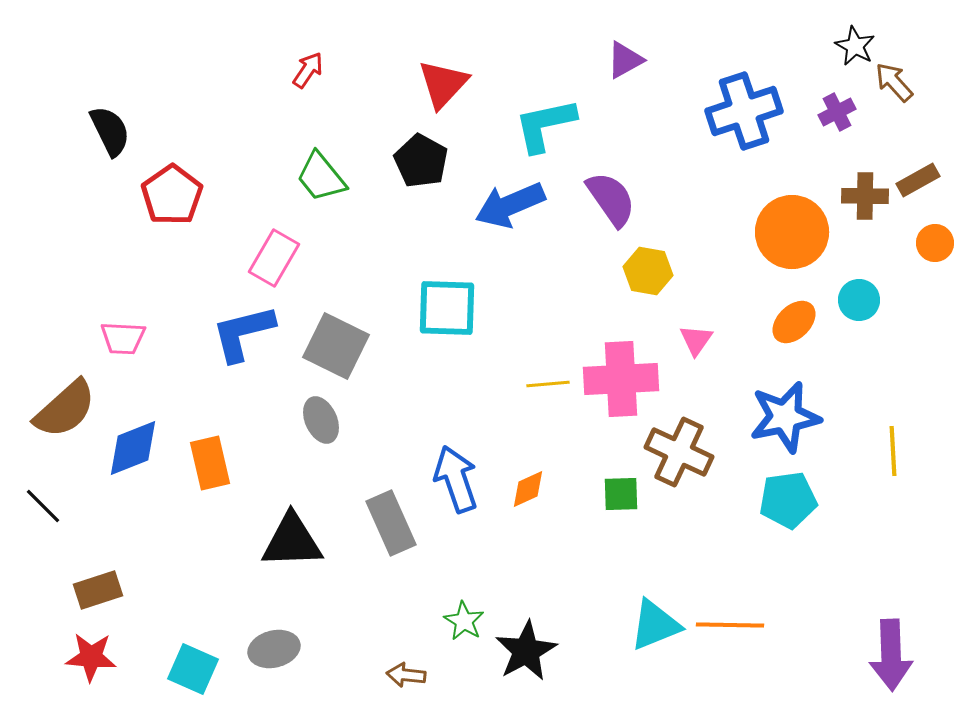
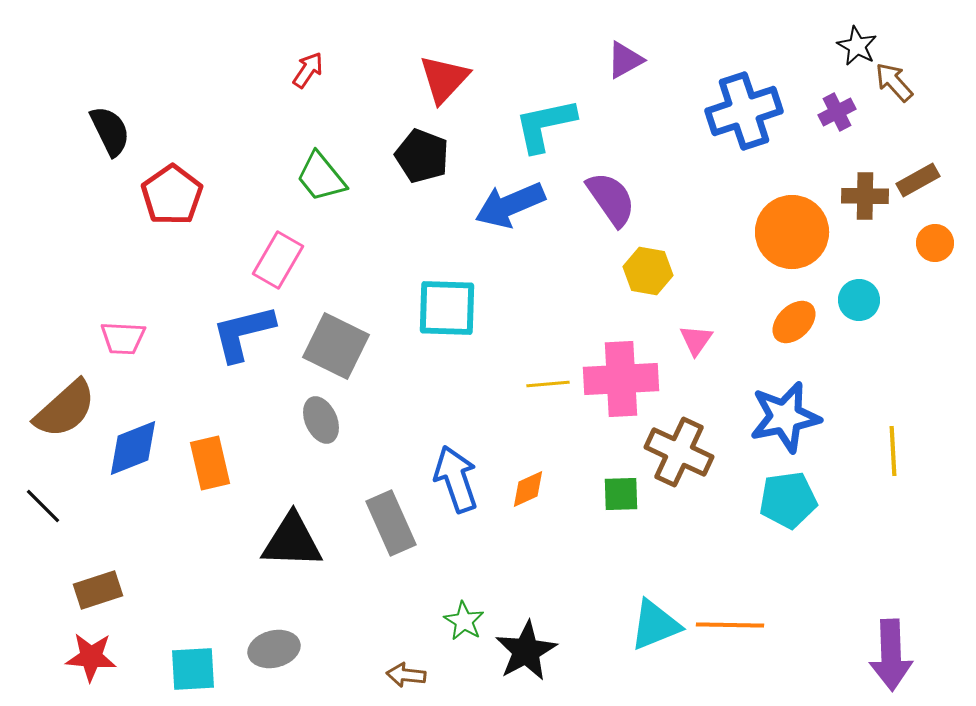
black star at (855, 46): moved 2 px right
red triangle at (443, 84): moved 1 px right, 5 px up
black pentagon at (421, 161): moved 1 px right, 5 px up; rotated 8 degrees counterclockwise
pink rectangle at (274, 258): moved 4 px right, 2 px down
black triangle at (292, 541): rotated 4 degrees clockwise
cyan square at (193, 669): rotated 27 degrees counterclockwise
